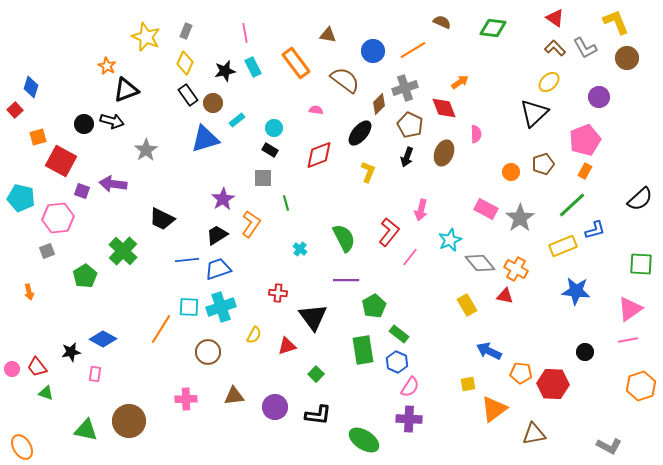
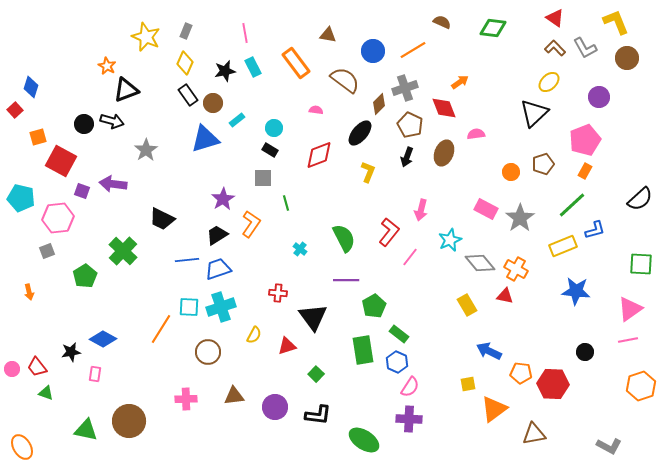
pink semicircle at (476, 134): rotated 96 degrees counterclockwise
